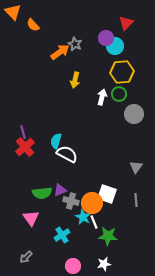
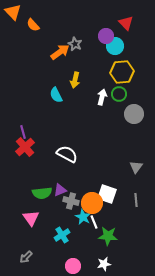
red triangle: rotated 28 degrees counterclockwise
purple circle: moved 2 px up
cyan semicircle: moved 46 px up; rotated 42 degrees counterclockwise
